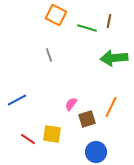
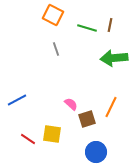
orange square: moved 3 px left
brown line: moved 1 px right, 4 px down
gray line: moved 7 px right, 6 px up
pink semicircle: rotated 96 degrees clockwise
